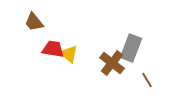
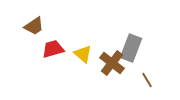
brown trapezoid: moved 4 px down; rotated 85 degrees counterclockwise
red trapezoid: rotated 25 degrees counterclockwise
yellow triangle: moved 14 px right
